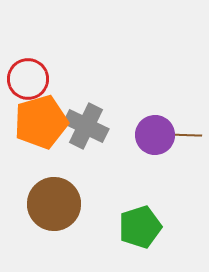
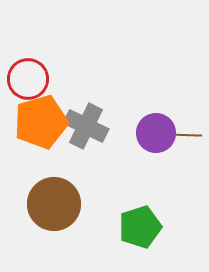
purple circle: moved 1 px right, 2 px up
